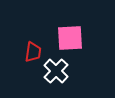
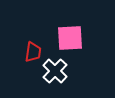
white cross: moved 1 px left
